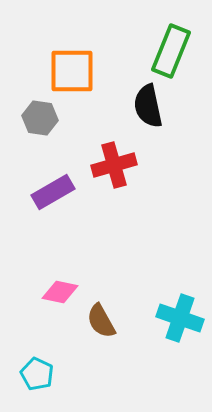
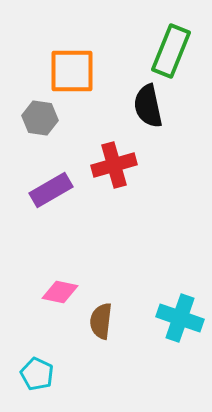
purple rectangle: moved 2 px left, 2 px up
brown semicircle: rotated 36 degrees clockwise
